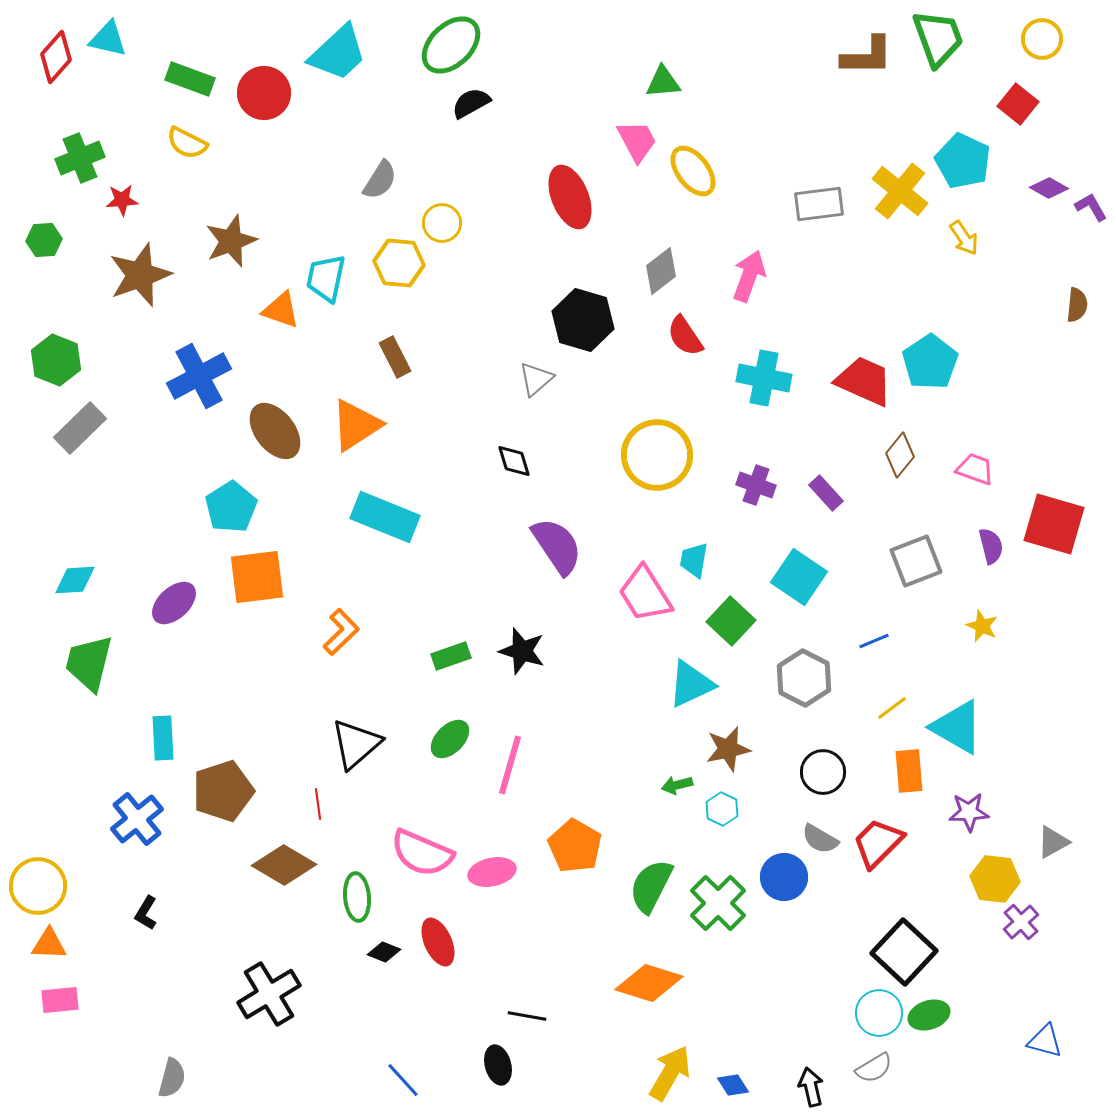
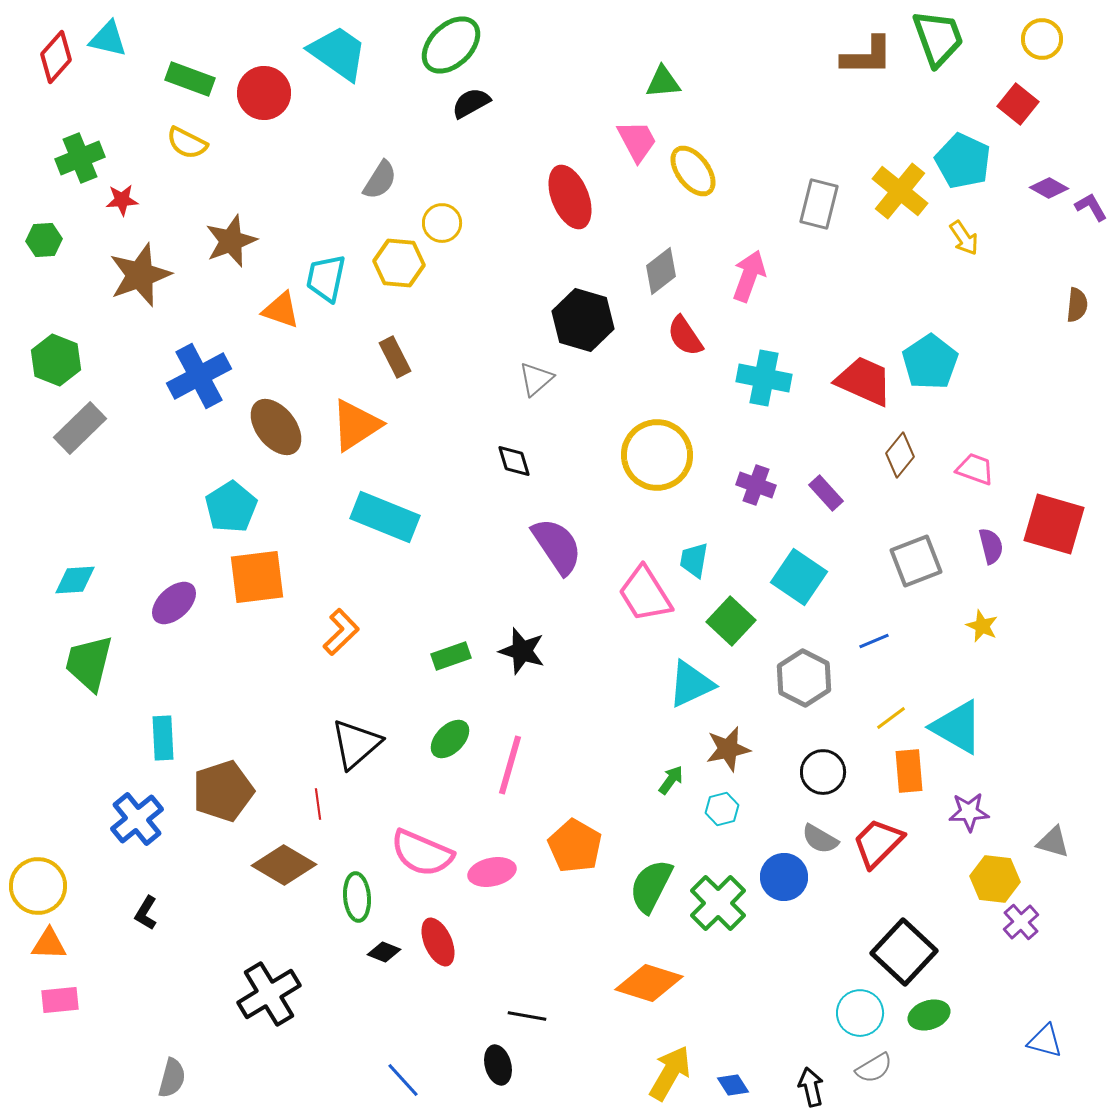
cyan trapezoid at (338, 53): rotated 102 degrees counterclockwise
gray rectangle at (819, 204): rotated 69 degrees counterclockwise
brown ellipse at (275, 431): moved 1 px right, 4 px up
yellow line at (892, 708): moved 1 px left, 10 px down
green arrow at (677, 785): moved 6 px left, 5 px up; rotated 140 degrees clockwise
cyan hexagon at (722, 809): rotated 20 degrees clockwise
gray triangle at (1053, 842): rotated 45 degrees clockwise
cyan circle at (879, 1013): moved 19 px left
